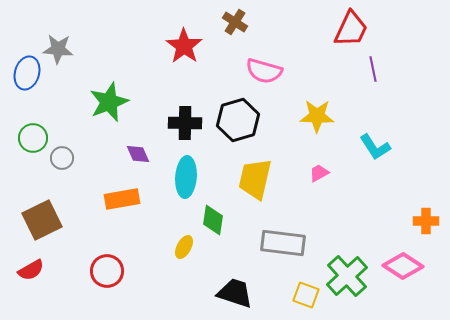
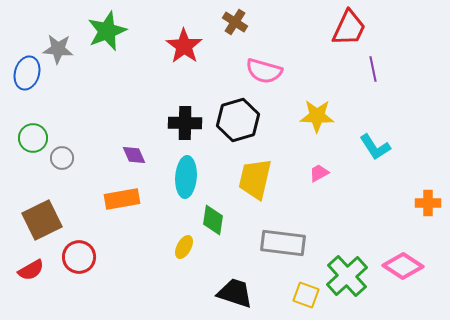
red trapezoid: moved 2 px left, 1 px up
green star: moved 2 px left, 71 px up
purple diamond: moved 4 px left, 1 px down
orange cross: moved 2 px right, 18 px up
red circle: moved 28 px left, 14 px up
